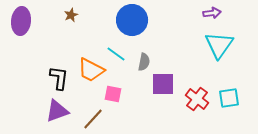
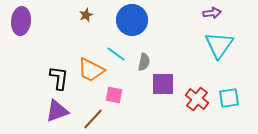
brown star: moved 15 px right
pink square: moved 1 px right, 1 px down
